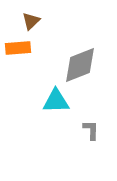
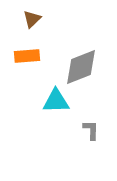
brown triangle: moved 1 px right, 2 px up
orange rectangle: moved 9 px right, 8 px down
gray diamond: moved 1 px right, 2 px down
